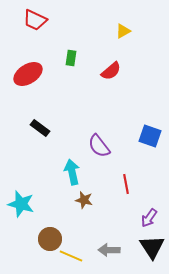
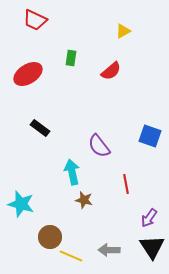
brown circle: moved 2 px up
